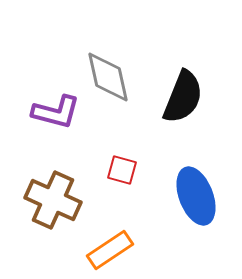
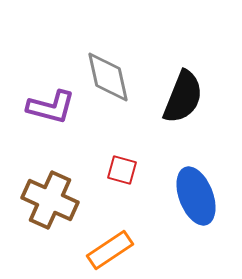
purple L-shape: moved 5 px left, 5 px up
brown cross: moved 3 px left
